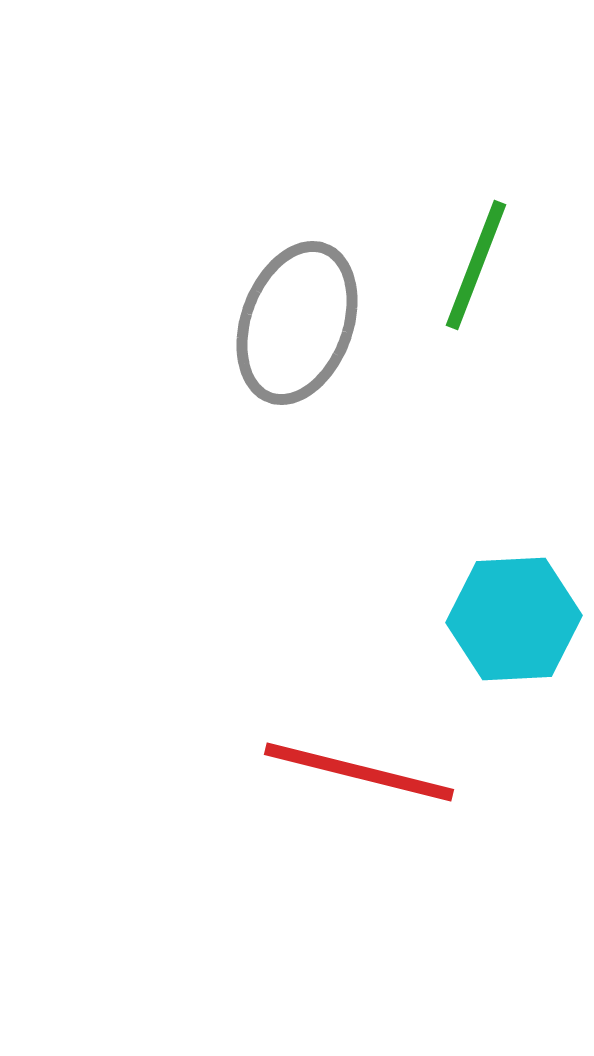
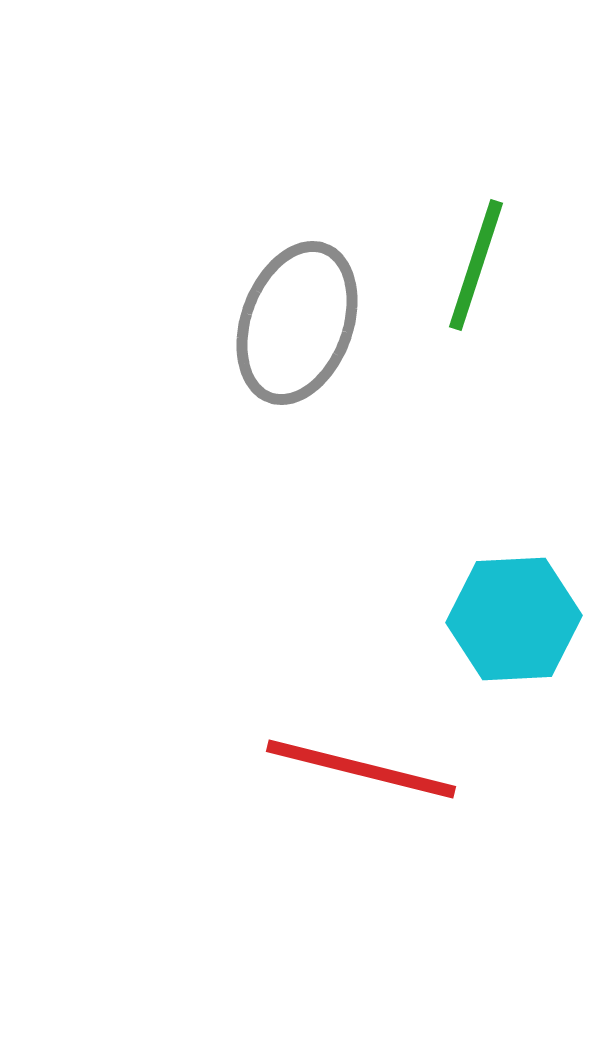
green line: rotated 3 degrees counterclockwise
red line: moved 2 px right, 3 px up
